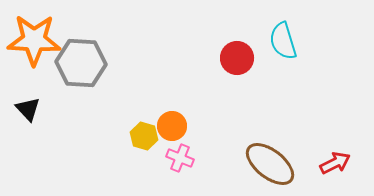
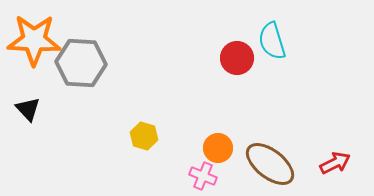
cyan semicircle: moved 11 px left
orange circle: moved 46 px right, 22 px down
pink cross: moved 23 px right, 18 px down
